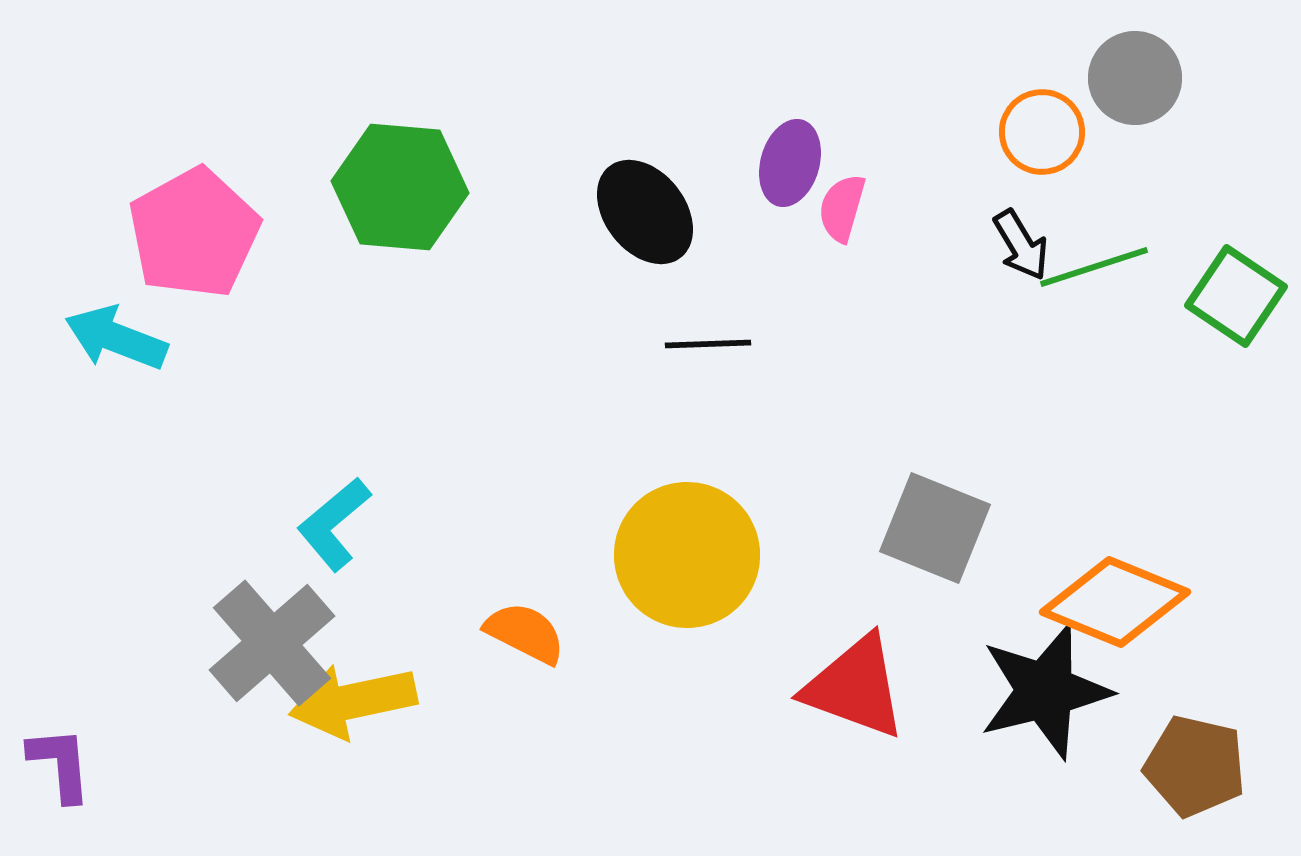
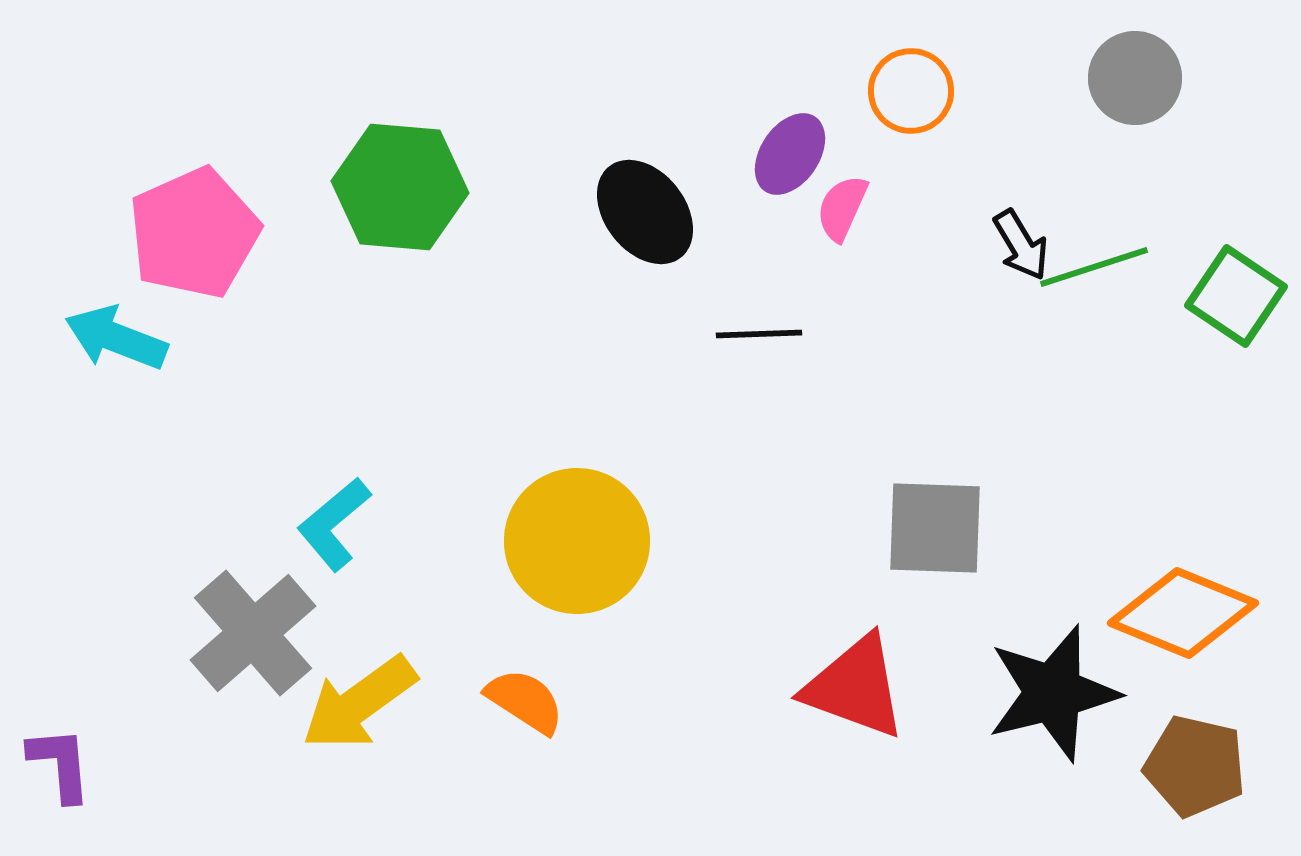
orange circle: moved 131 px left, 41 px up
purple ellipse: moved 9 px up; rotated 18 degrees clockwise
pink semicircle: rotated 8 degrees clockwise
pink pentagon: rotated 5 degrees clockwise
black line: moved 51 px right, 10 px up
gray square: rotated 20 degrees counterclockwise
yellow circle: moved 110 px left, 14 px up
orange diamond: moved 68 px right, 11 px down
orange semicircle: moved 68 px down; rotated 6 degrees clockwise
gray cross: moved 19 px left, 10 px up
black star: moved 8 px right, 2 px down
yellow arrow: moved 6 px right, 2 px down; rotated 24 degrees counterclockwise
